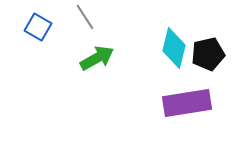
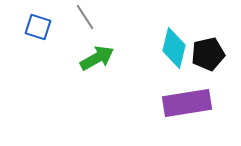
blue square: rotated 12 degrees counterclockwise
